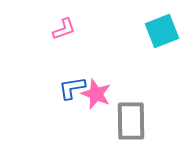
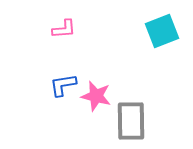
pink L-shape: rotated 15 degrees clockwise
blue L-shape: moved 9 px left, 3 px up
pink star: moved 2 px down; rotated 8 degrees counterclockwise
